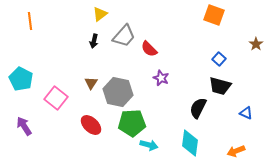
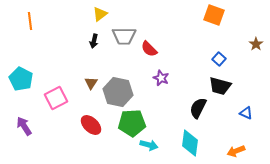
gray trapezoid: rotated 50 degrees clockwise
pink square: rotated 25 degrees clockwise
